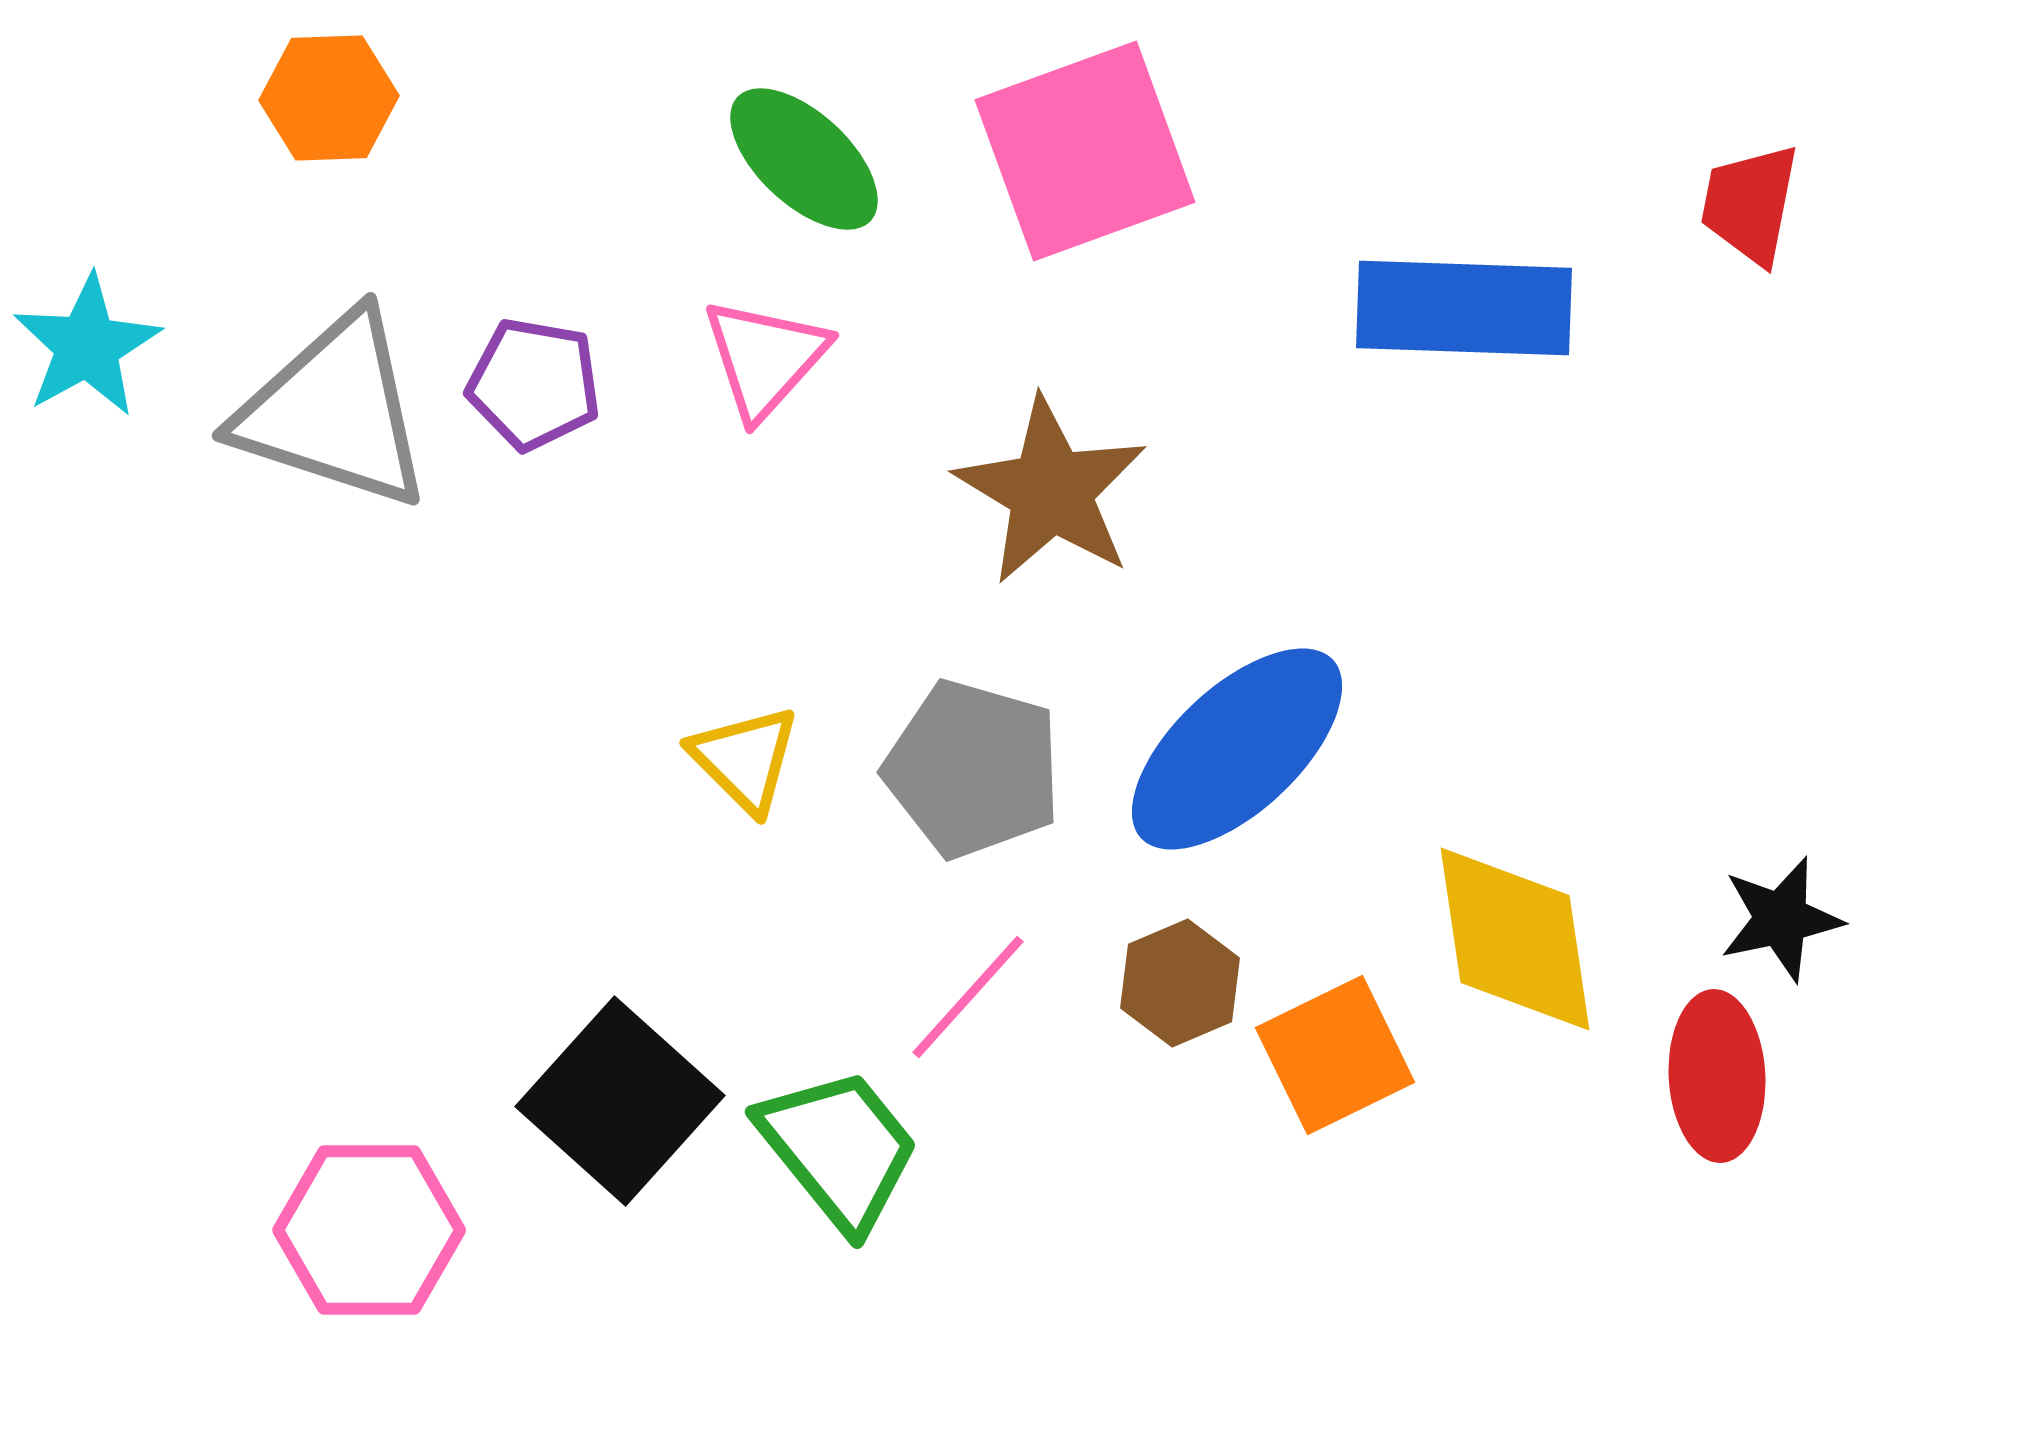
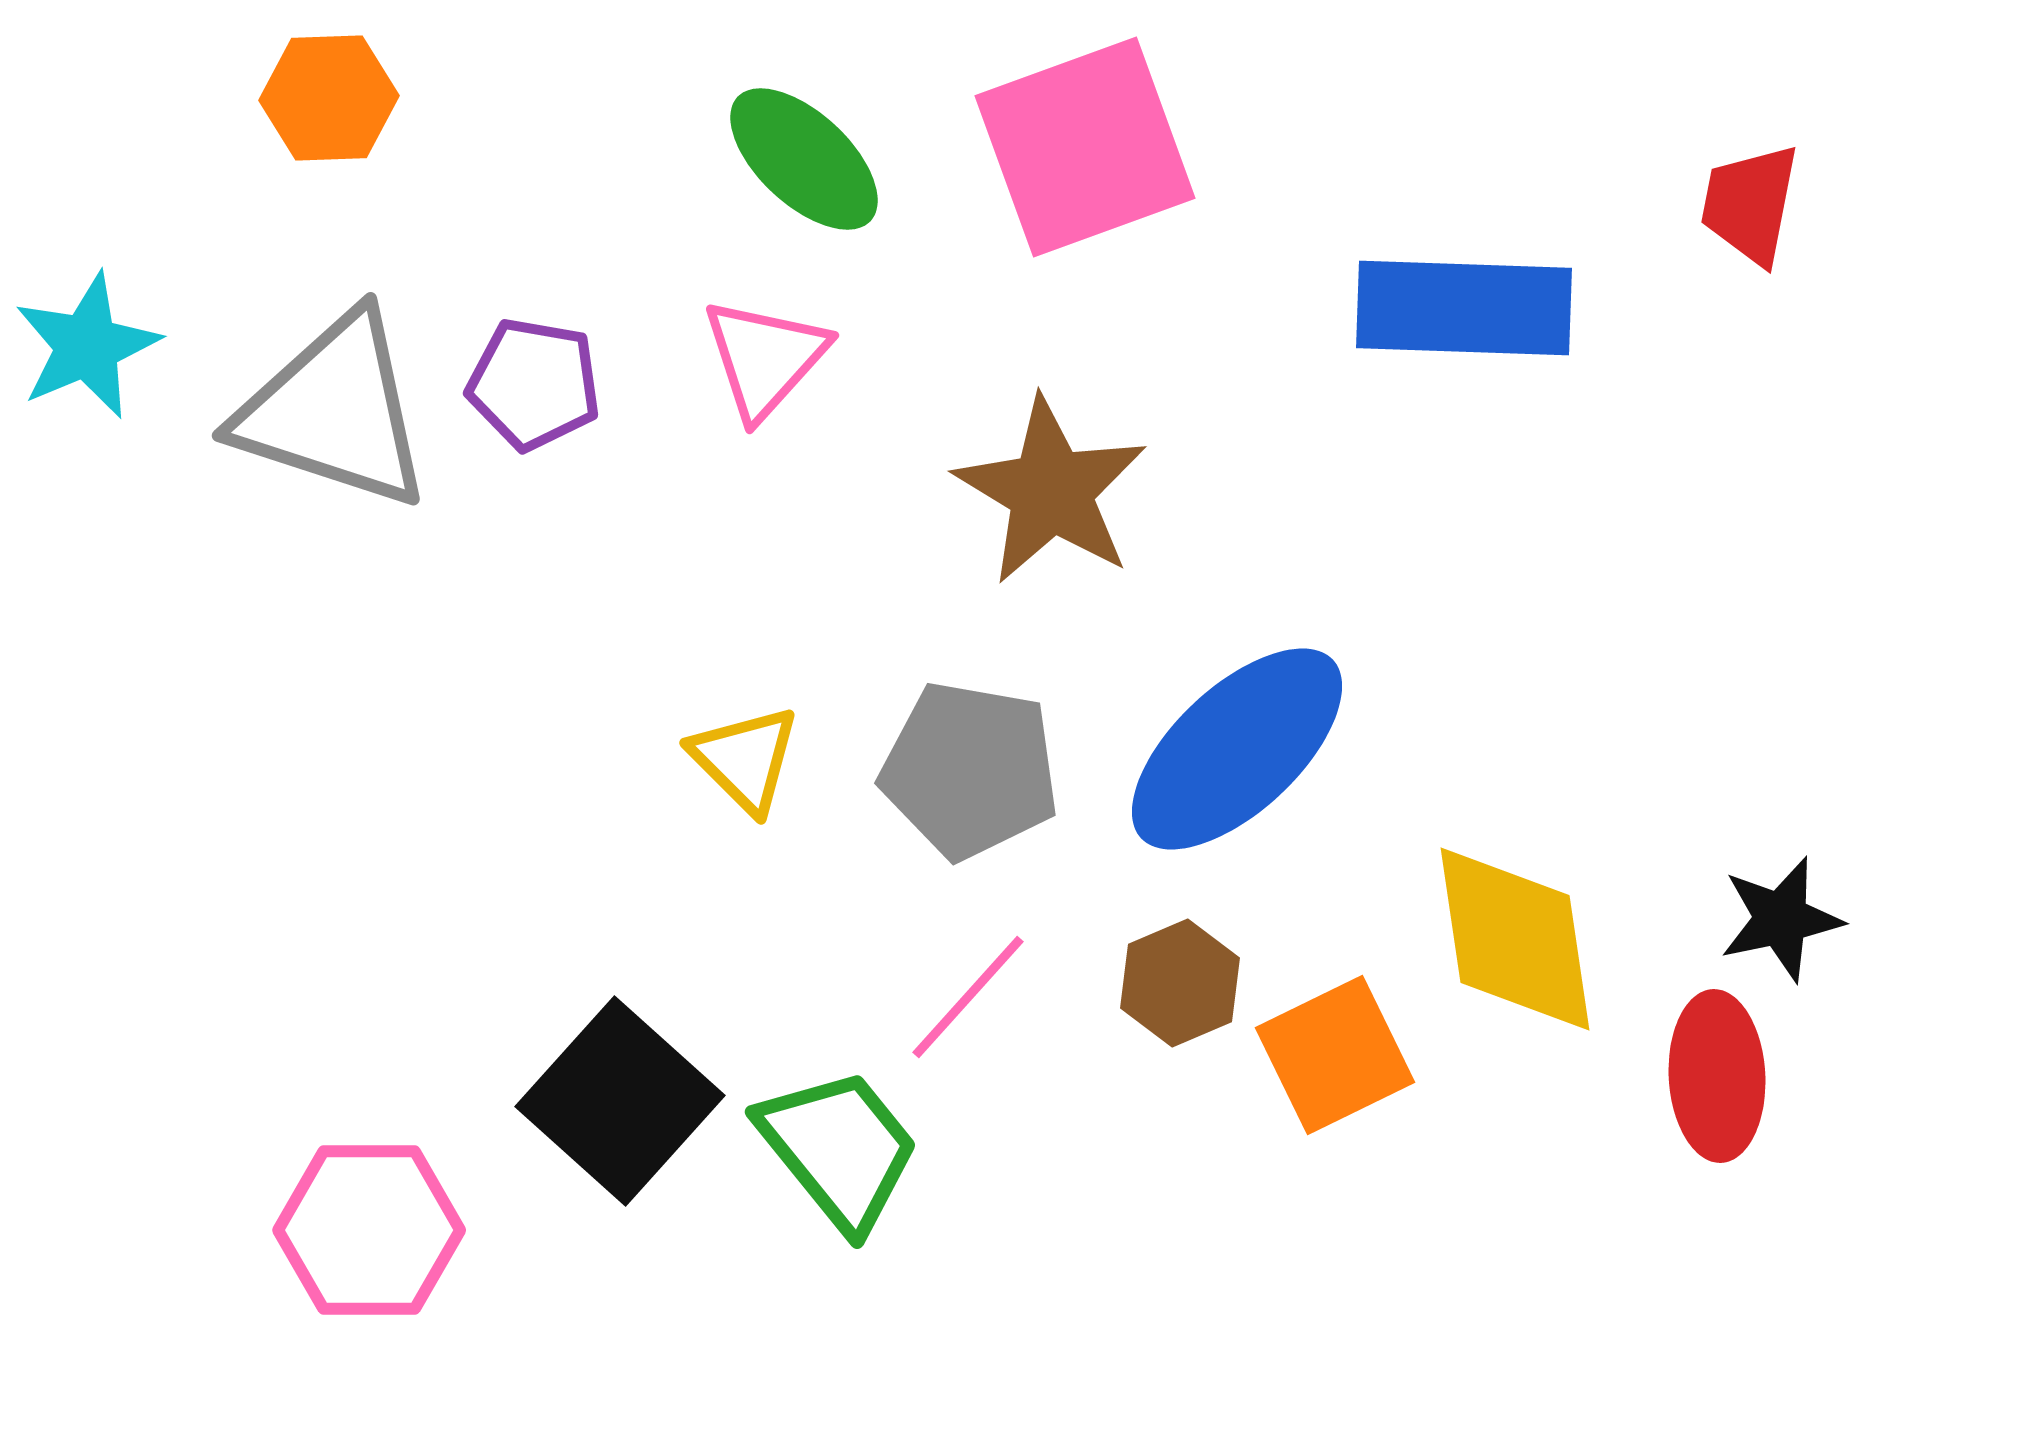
pink square: moved 4 px up
cyan star: rotated 6 degrees clockwise
gray pentagon: moved 3 px left, 1 px down; rotated 6 degrees counterclockwise
